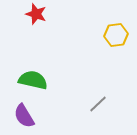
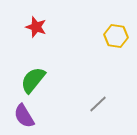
red star: moved 13 px down
yellow hexagon: moved 1 px down; rotated 15 degrees clockwise
green semicircle: rotated 64 degrees counterclockwise
